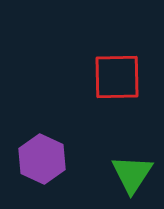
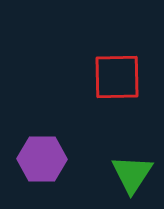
purple hexagon: rotated 24 degrees counterclockwise
